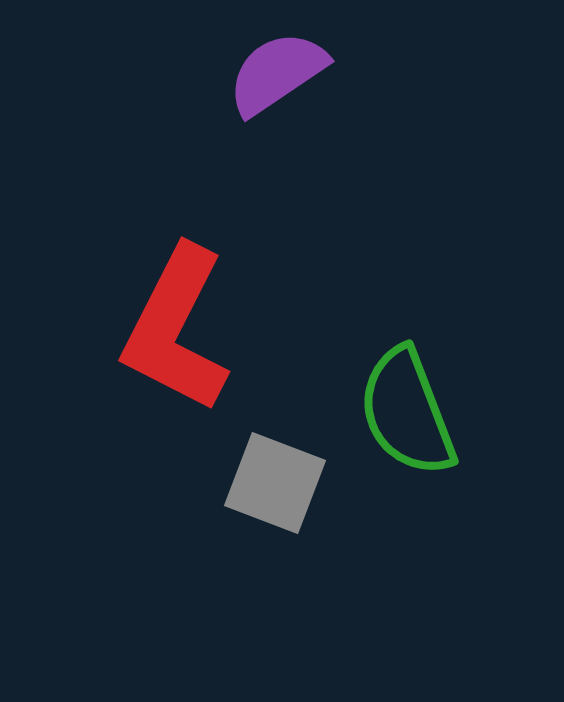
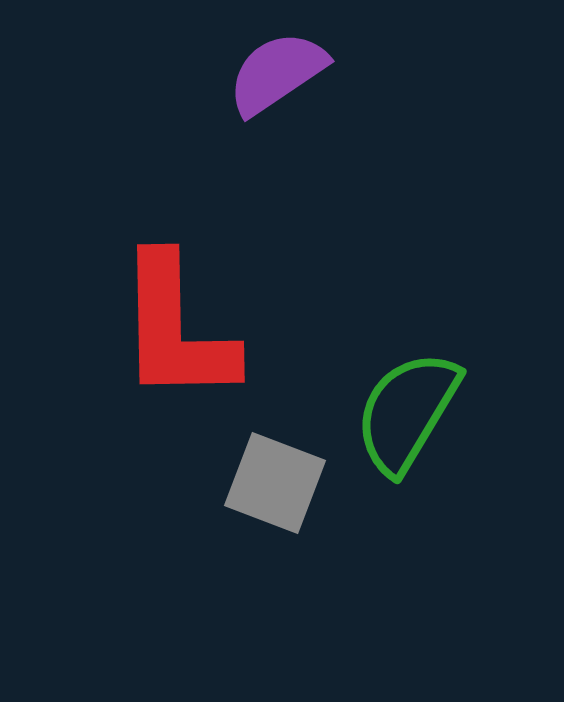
red L-shape: rotated 28 degrees counterclockwise
green semicircle: rotated 52 degrees clockwise
